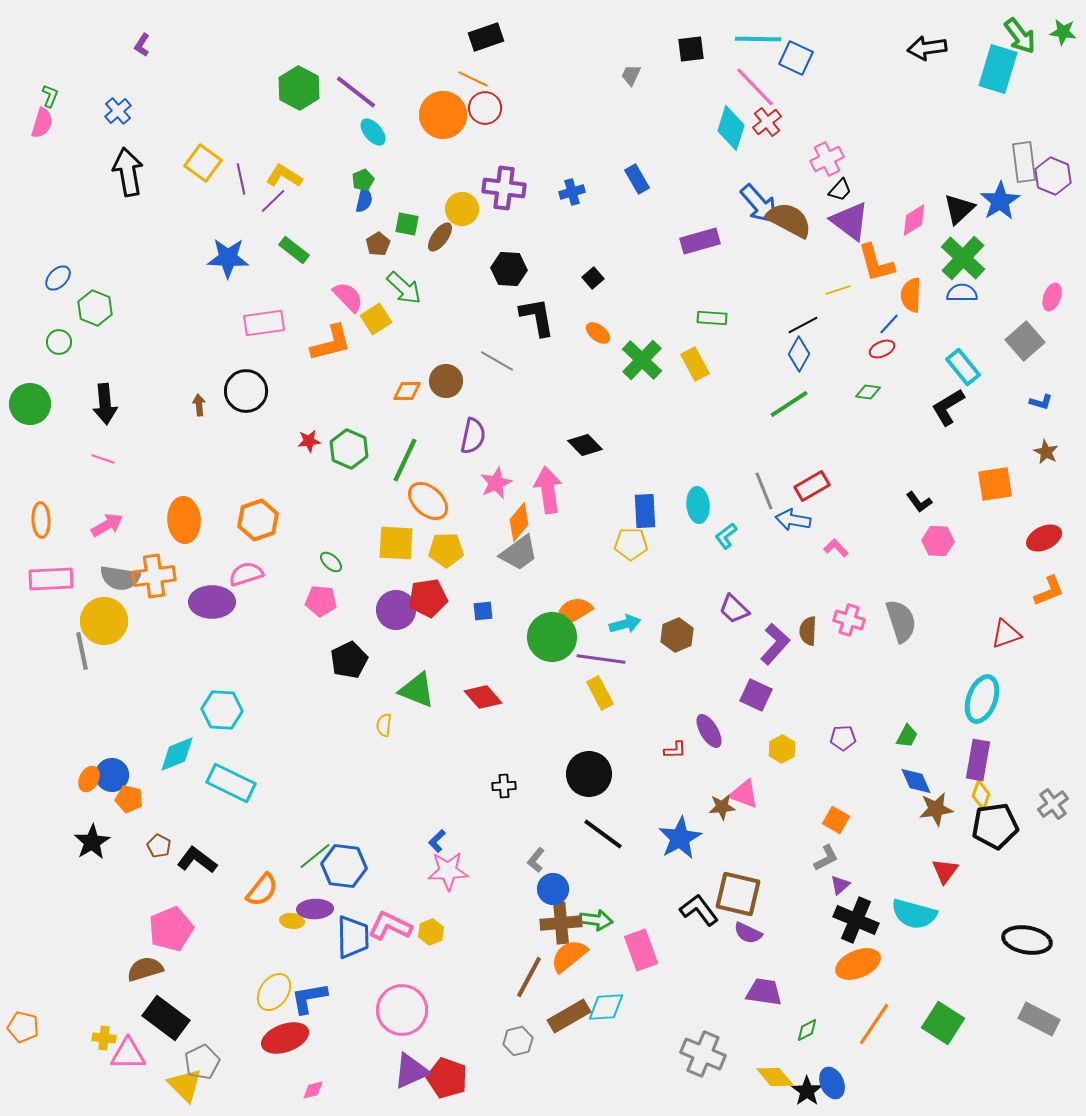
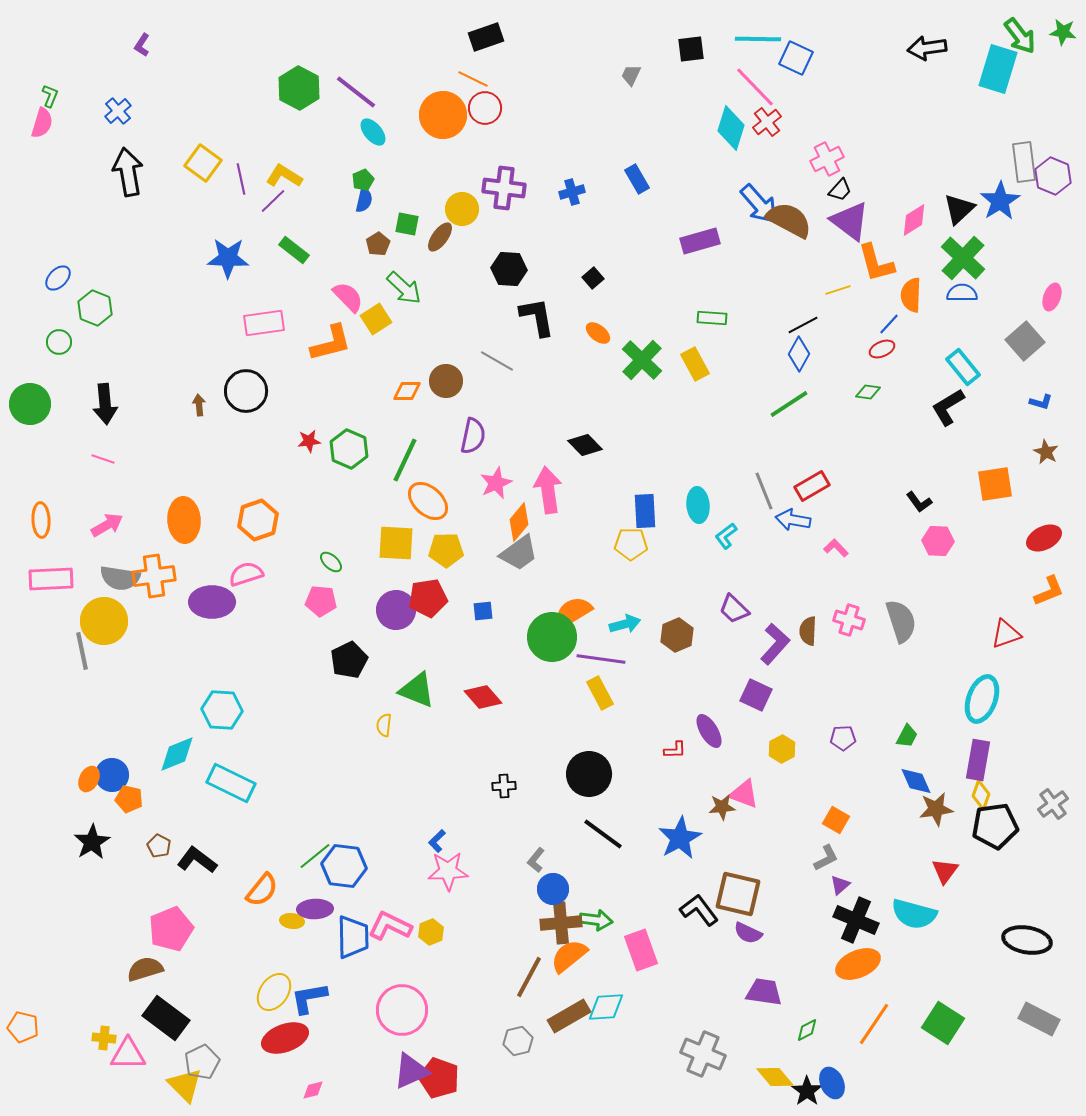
red pentagon at (447, 1078): moved 8 px left
